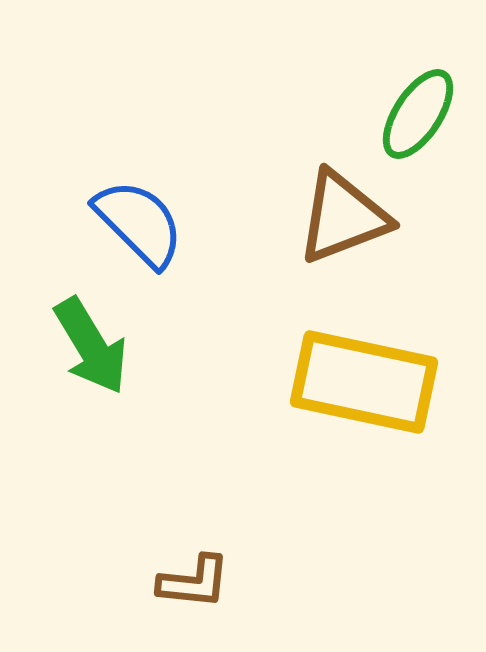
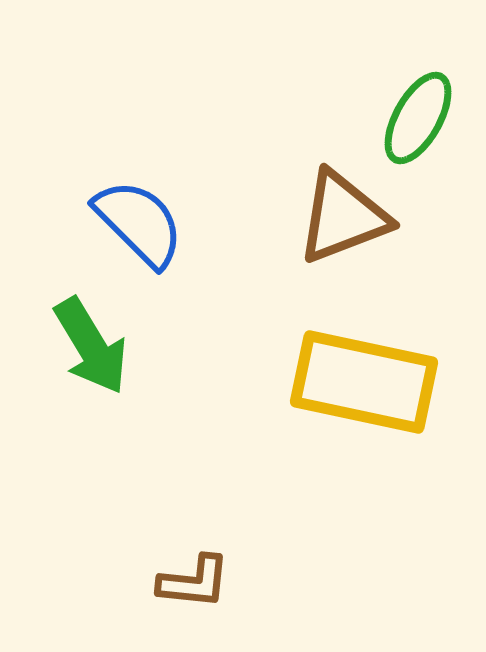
green ellipse: moved 4 px down; rotated 4 degrees counterclockwise
